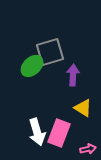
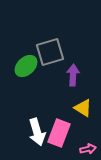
green ellipse: moved 6 px left
